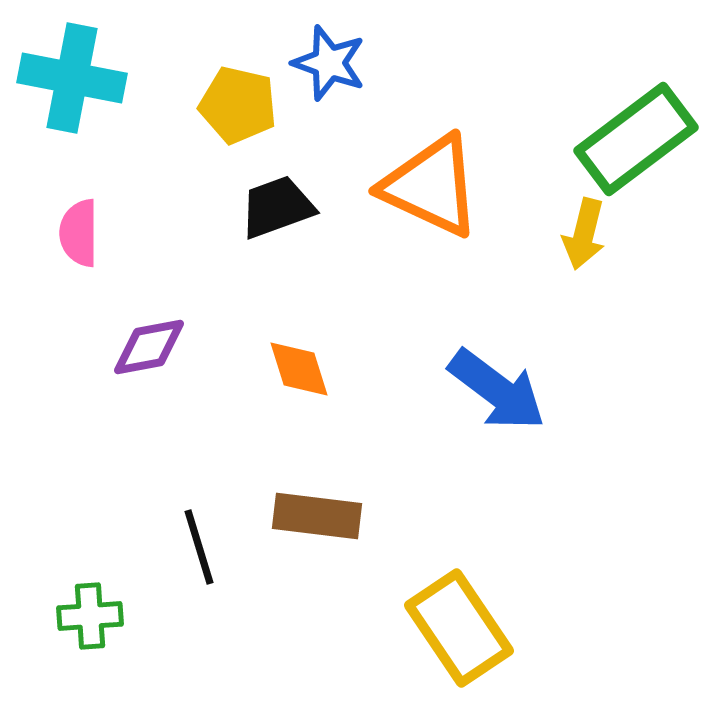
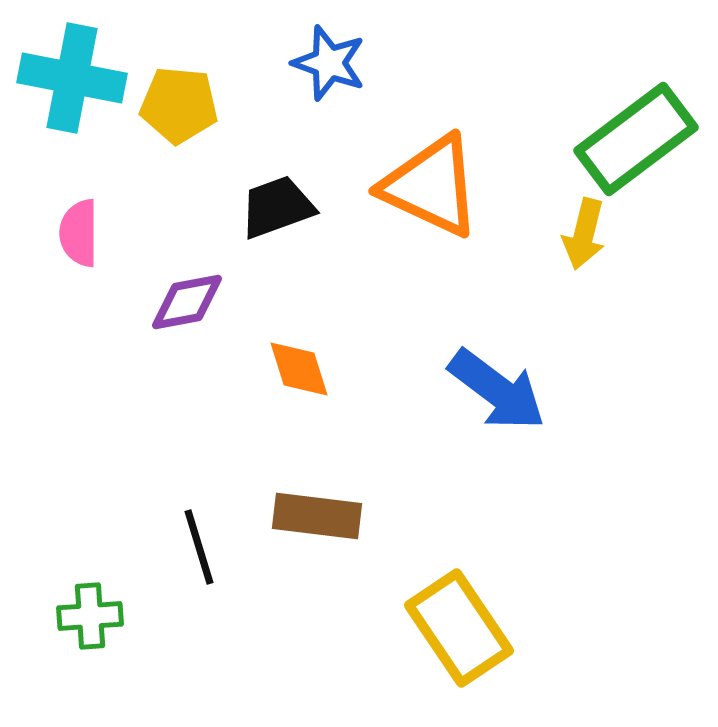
yellow pentagon: moved 59 px left; rotated 8 degrees counterclockwise
purple diamond: moved 38 px right, 45 px up
